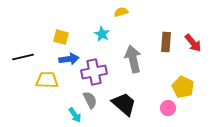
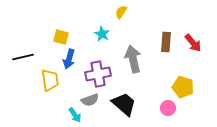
yellow semicircle: rotated 40 degrees counterclockwise
blue arrow: rotated 114 degrees clockwise
purple cross: moved 4 px right, 2 px down
yellow trapezoid: moved 3 px right; rotated 80 degrees clockwise
yellow pentagon: rotated 10 degrees counterclockwise
gray semicircle: rotated 96 degrees clockwise
